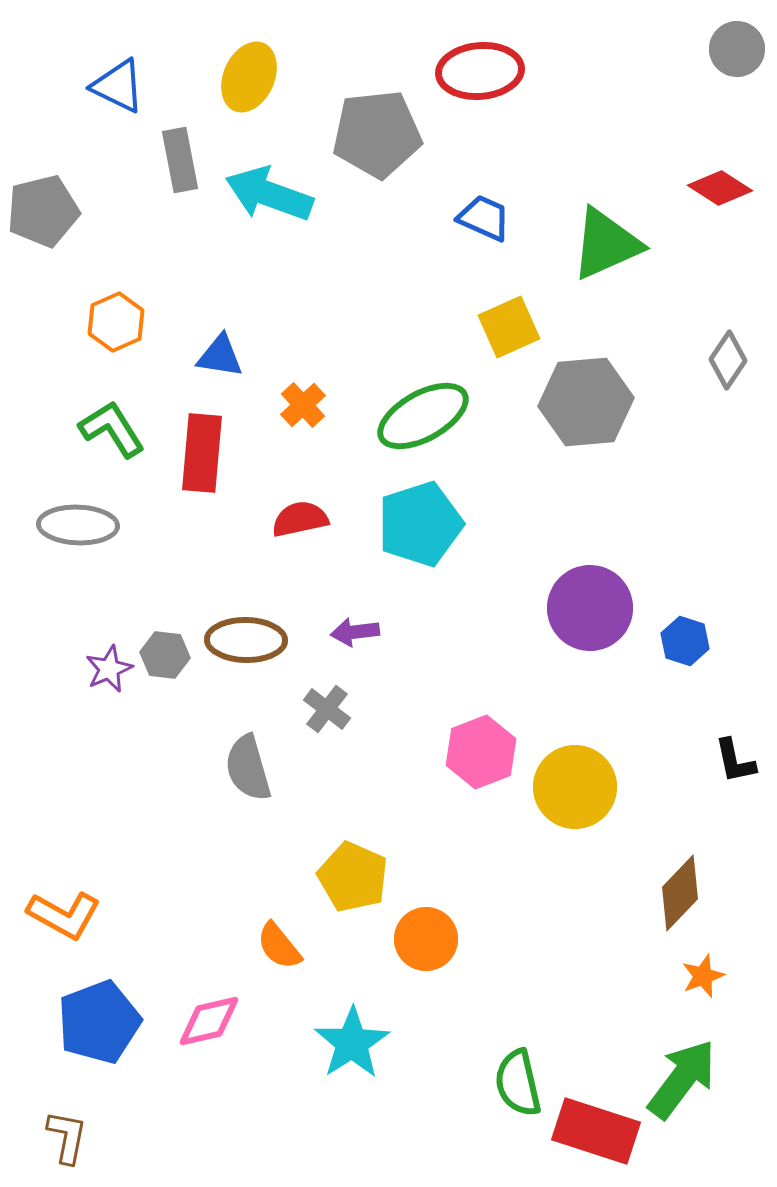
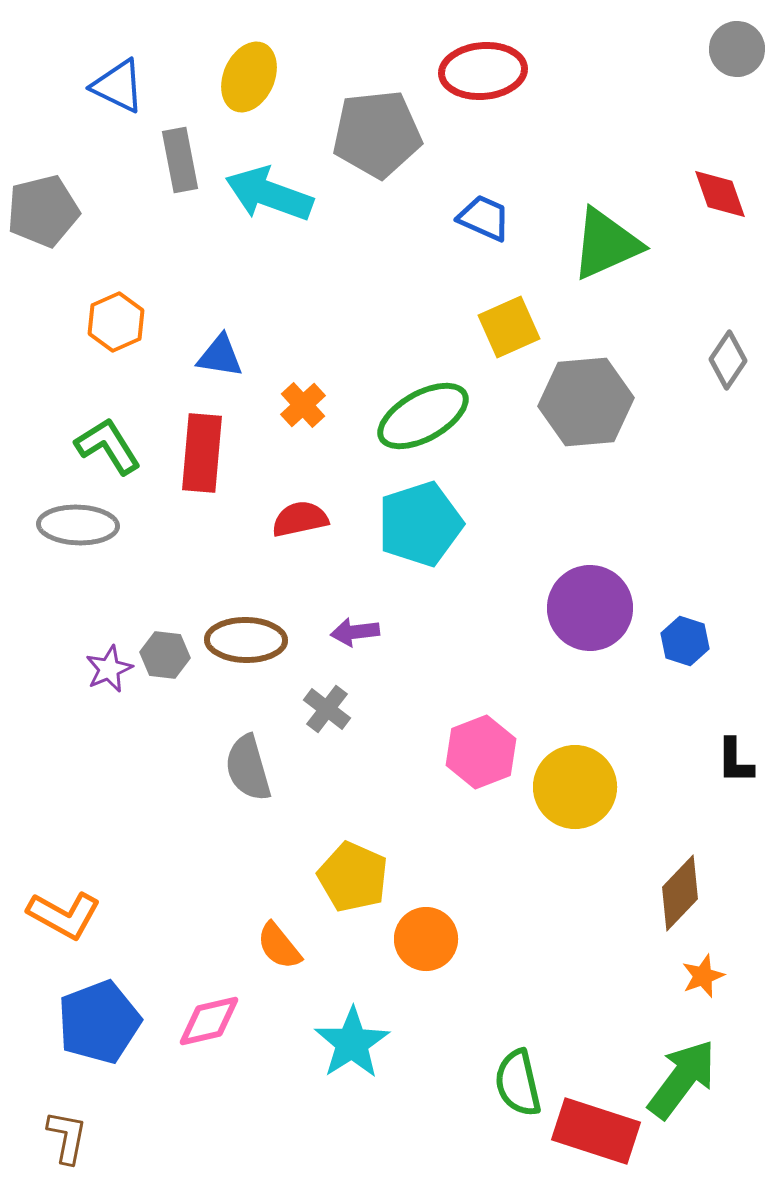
red ellipse at (480, 71): moved 3 px right
red diamond at (720, 188): moved 6 px down; rotated 38 degrees clockwise
green L-shape at (112, 429): moved 4 px left, 17 px down
black L-shape at (735, 761): rotated 12 degrees clockwise
